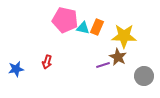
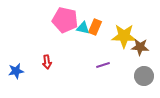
orange rectangle: moved 2 px left
brown star: moved 22 px right, 10 px up; rotated 24 degrees counterclockwise
red arrow: rotated 24 degrees counterclockwise
blue star: moved 2 px down
